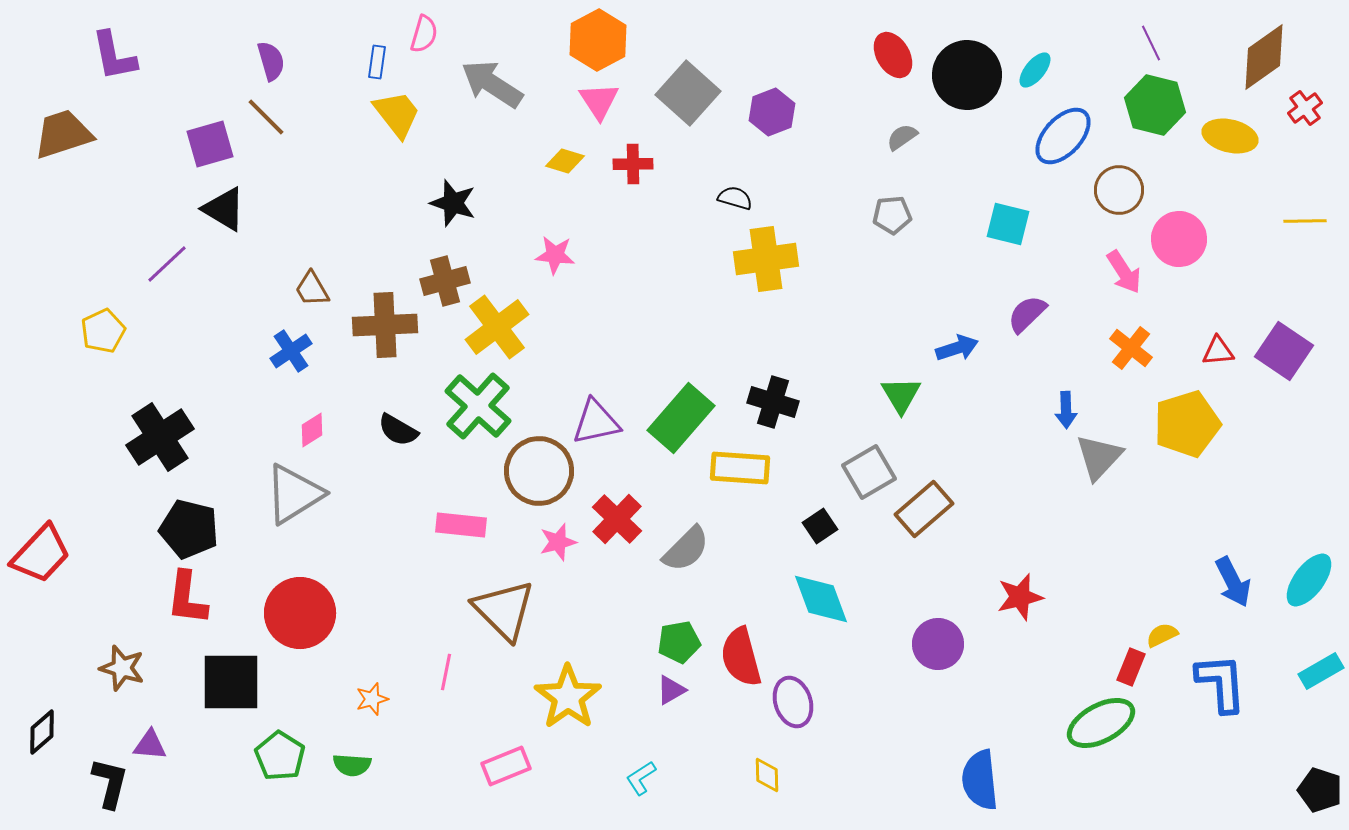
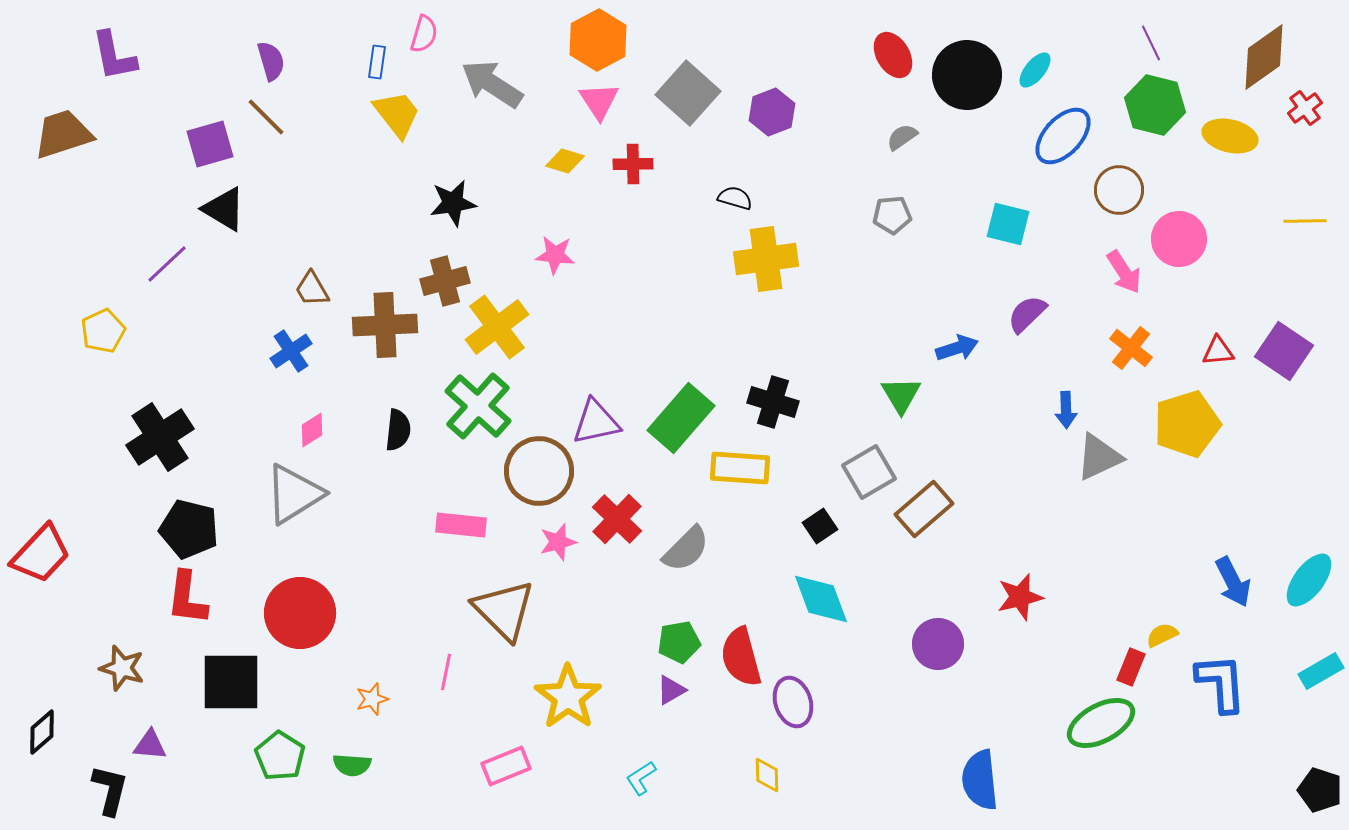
black star at (453, 203): rotated 27 degrees counterclockwise
black semicircle at (398, 430): rotated 114 degrees counterclockwise
gray triangle at (1099, 457): rotated 22 degrees clockwise
black L-shape at (110, 783): moved 7 px down
